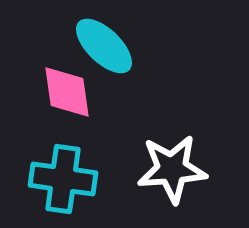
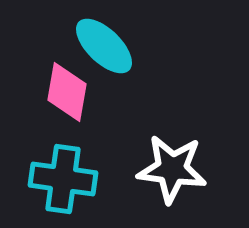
pink diamond: rotated 18 degrees clockwise
white star: rotated 12 degrees clockwise
